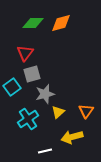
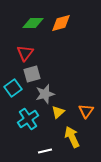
cyan square: moved 1 px right, 1 px down
yellow arrow: rotated 80 degrees clockwise
